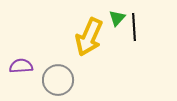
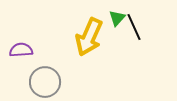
black line: rotated 20 degrees counterclockwise
purple semicircle: moved 16 px up
gray circle: moved 13 px left, 2 px down
